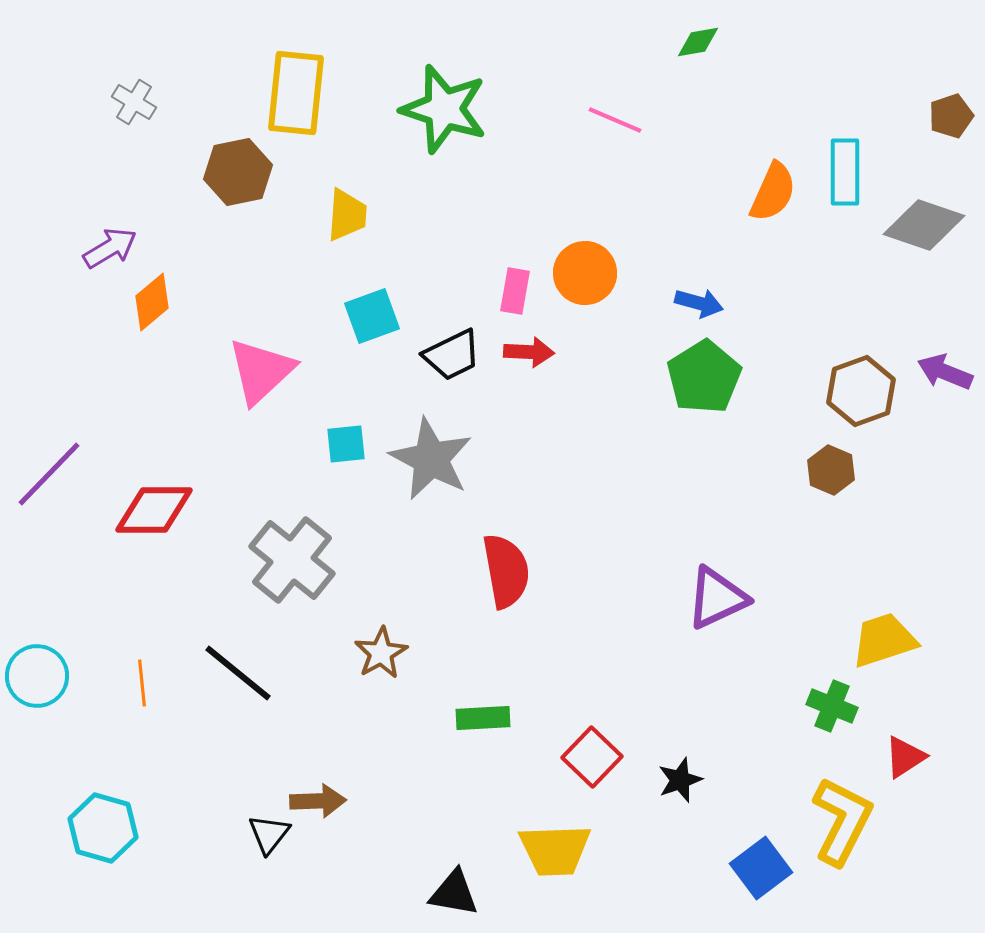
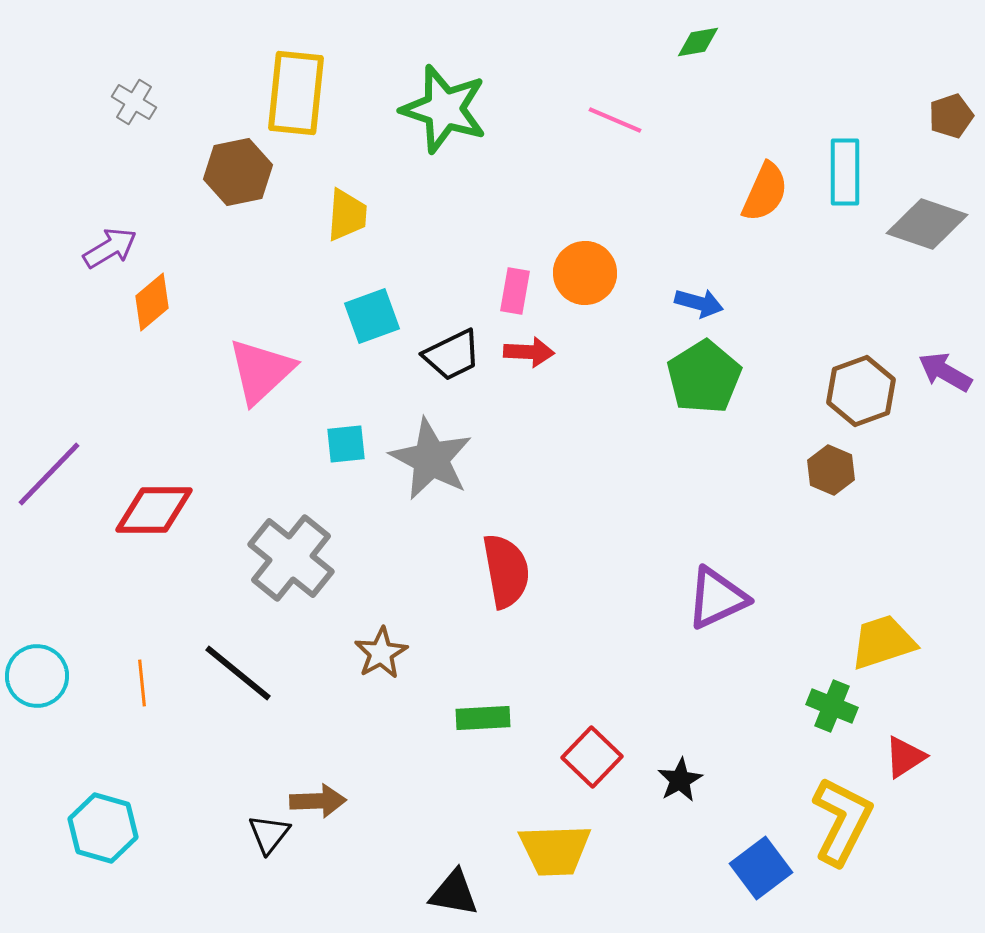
orange semicircle at (773, 192): moved 8 px left
gray diamond at (924, 225): moved 3 px right, 1 px up
purple arrow at (945, 372): rotated 8 degrees clockwise
gray cross at (292, 560): moved 1 px left, 2 px up
yellow trapezoid at (884, 640): moved 1 px left, 2 px down
black star at (680, 780): rotated 9 degrees counterclockwise
